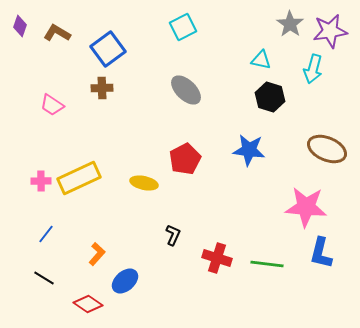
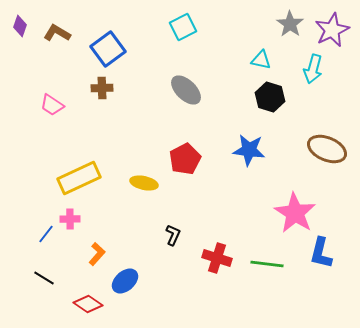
purple star: moved 2 px right, 1 px up; rotated 16 degrees counterclockwise
pink cross: moved 29 px right, 38 px down
pink star: moved 11 px left, 6 px down; rotated 27 degrees clockwise
